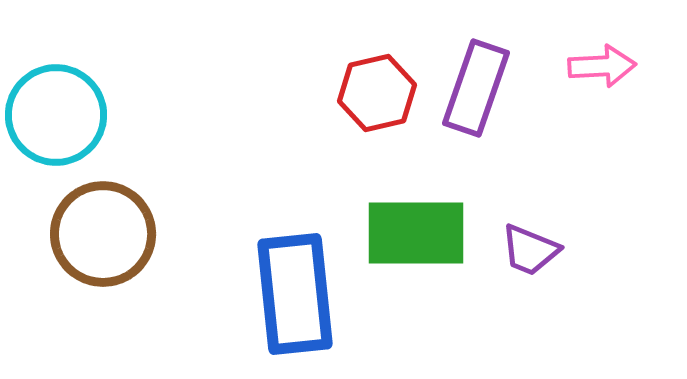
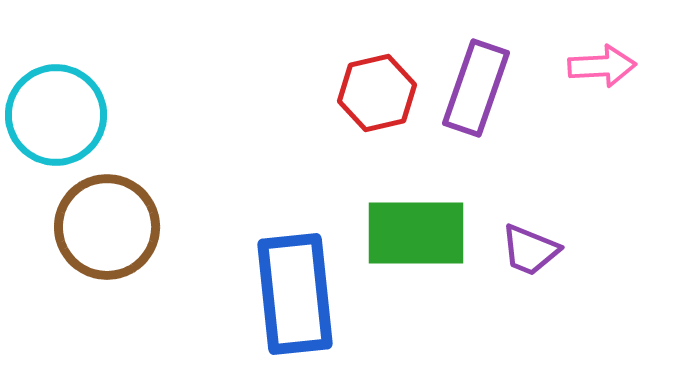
brown circle: moved 4 px right, 7 px up
